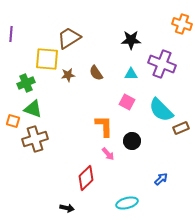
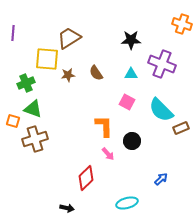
purple line: moved 2 px right, 1 px up
